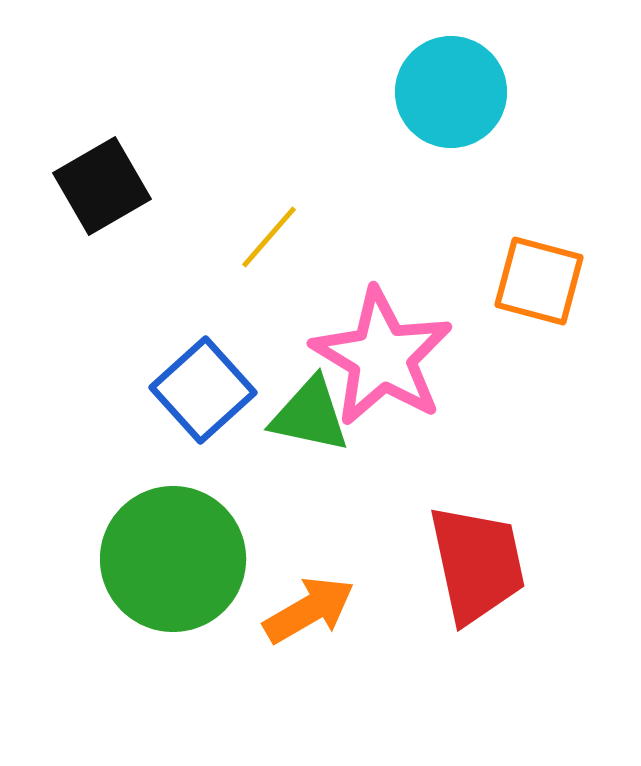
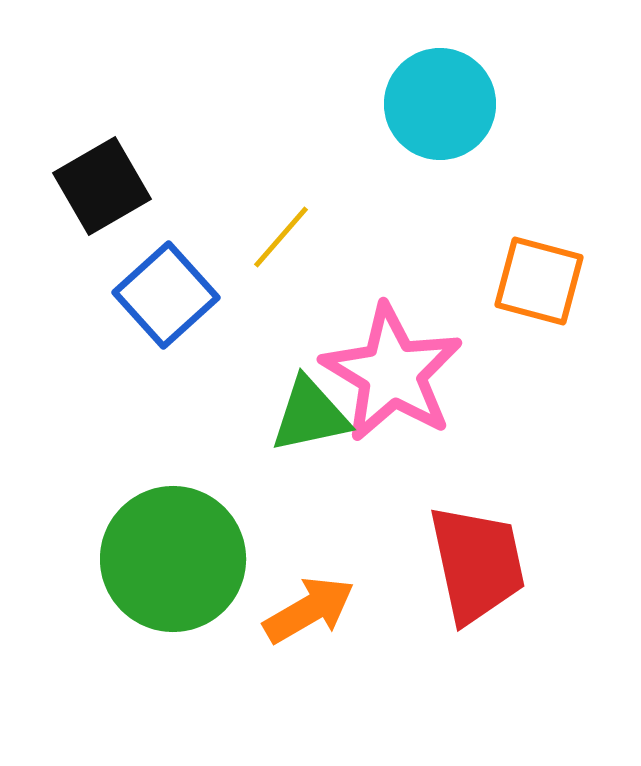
cyan circle: moved 11 px left, 12 px down
yellow line: moved 12 px right
pink star: moved 10 px right, 16 px down
blue square: moved 37 px left, 95 px up
green triangle: rotated 24 degrees counterclockwise
